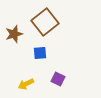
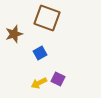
brown square: moved 2 px right, 4 px up; rotated 32 degrees counterclockwise
blue square: rotated 24 degrees counterclockwise
yellow arrow: moved 13 px right, 1 px up
